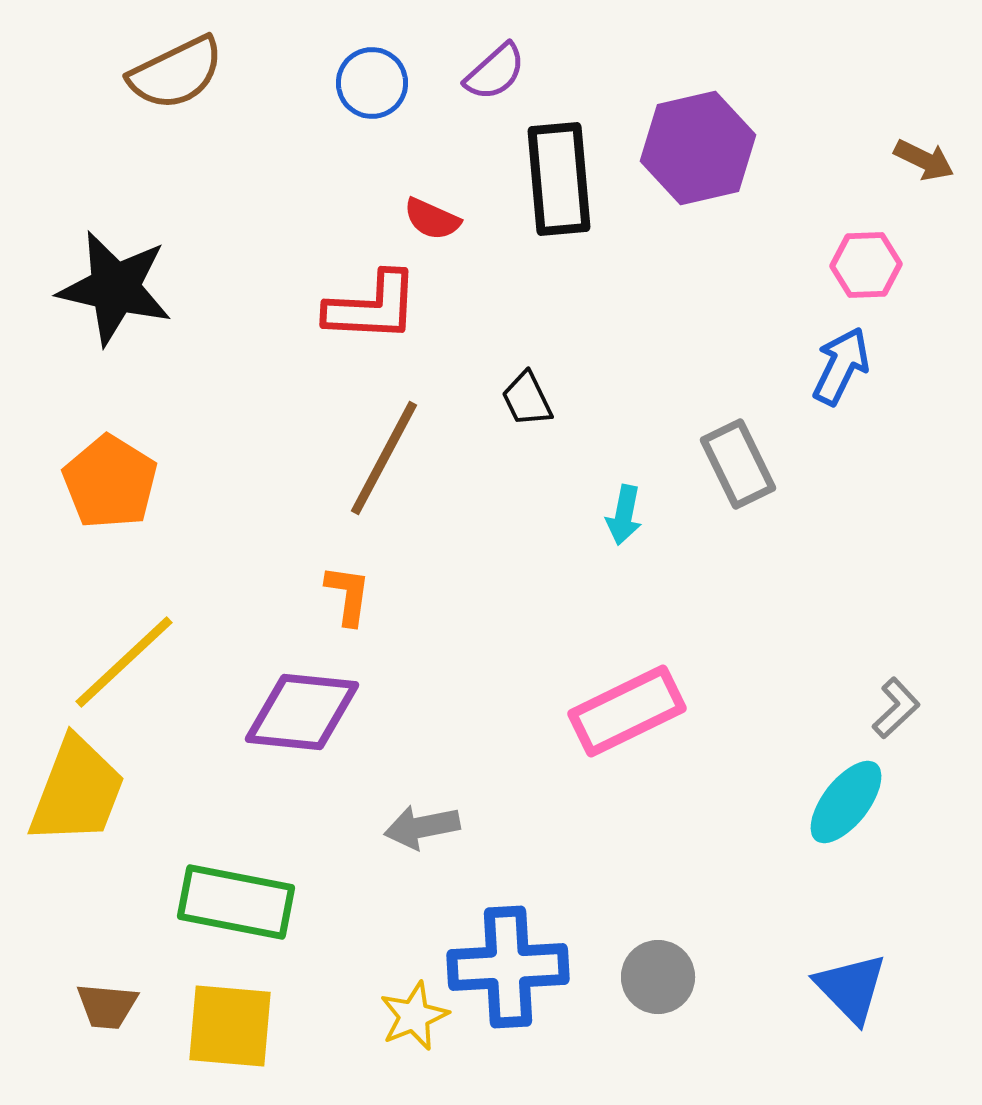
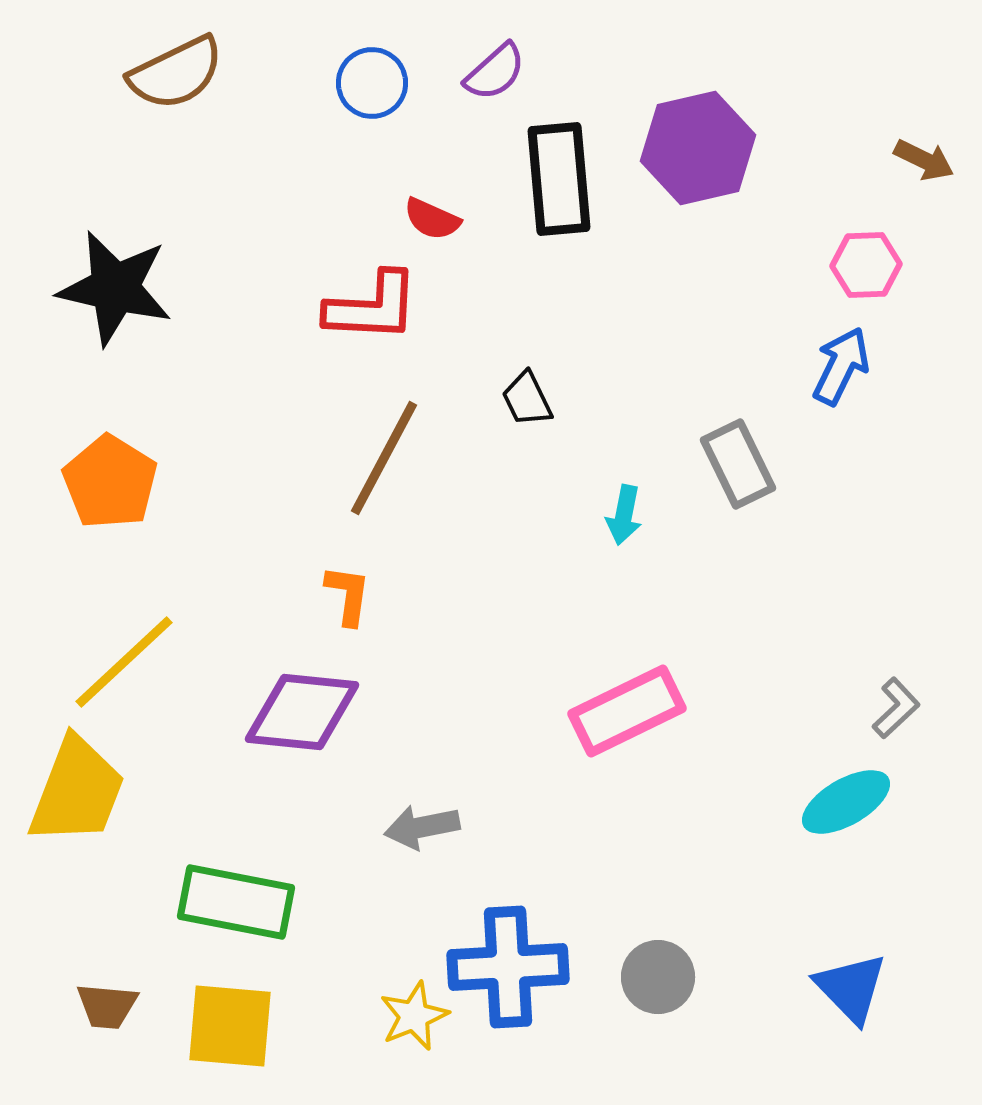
cyan ellipse: rotated 22 degrees clockwise
